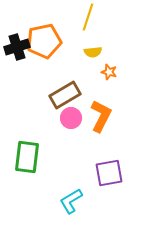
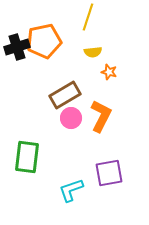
cyan L-shape: moved 11 px up; rotated 12 degrees clockwise
